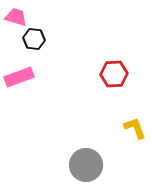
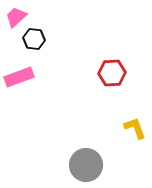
pink trapezoid: rotated 60 degrees counterclockwise
red hexagon: moved 2 px left, 1 px up
